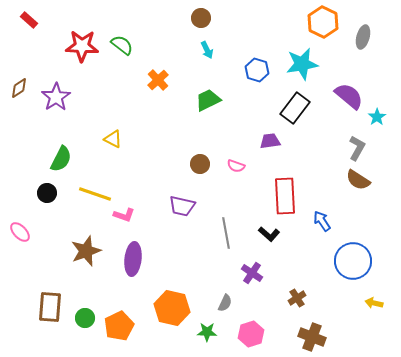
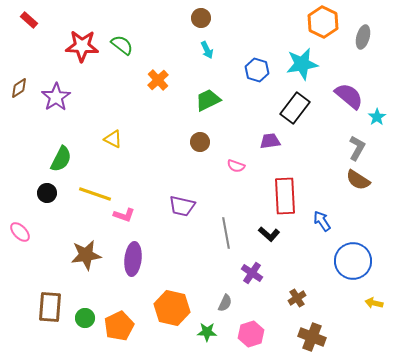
brown circle at (200, 164): moved 22 px up
brown star at (86, 251): moved 4 px down; rotated 12 degrees clockwise
